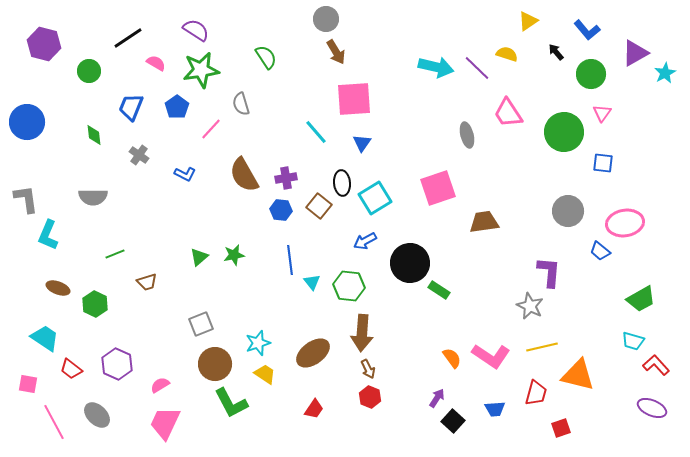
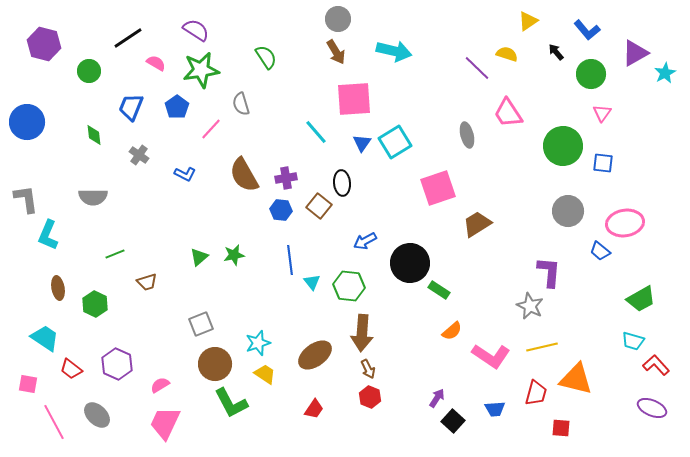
gray circle at (326, 19): moved 12 px right
cyan arrow at (436, 67): moved 42 px left, 16 px up
green circle at (564, 132): moved 1 px left, 14 px down
cyan square at (375, 198): moved 20 px right, 56 px up
brown trapezoid at (484, 222): moved 7 px left, 2 px down; rotated 24 degrees counterclockwise
brown ellipse at (58, 288): rotated 60 degrees clockwise
brown ellipse at (313, 353): moved 2 px right, 2 px down
orange semicircle at (452, 358): moved 27 px up; rotated 85 degrees clockwise
orange triangle at (578, 375): moved 2 px left, 4 px down
red square at (561, 428): rotated 24 degrees clockwise
